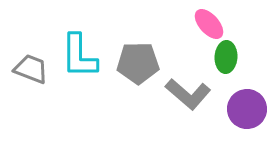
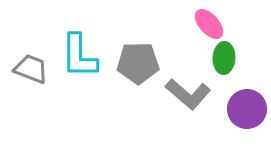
green ellipse: moved 2 px left, 1 px down
